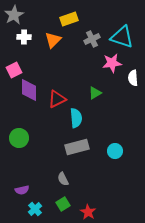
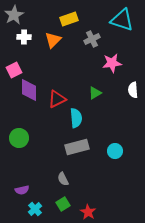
cyan triangle: moved 17 px up
white semicircle: moved 12 px down
